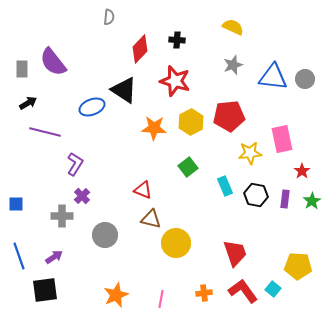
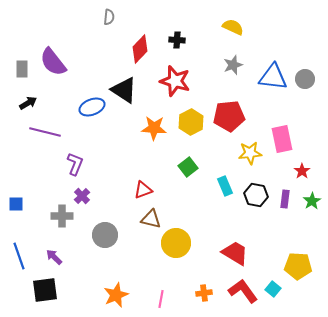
purple L-shape at (75, 164): rotated 10 degrees counterclockwise
red triangle at (143, 190): rotated 42 degrees counterclockwise
red trapezoid at (235, 253): rotated 40 degrees counterclockwise
purple arrow at (54, 257): rotated 102 degrees counterclockwise
